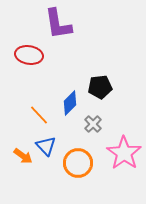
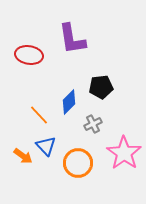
purple L-shape: moved 14 px right, 15 px down
black pentagon: moved 1 px right
blue diamond: moved 1 px left, 1 px up
gray cross: rotated 18 degrees clockwise
